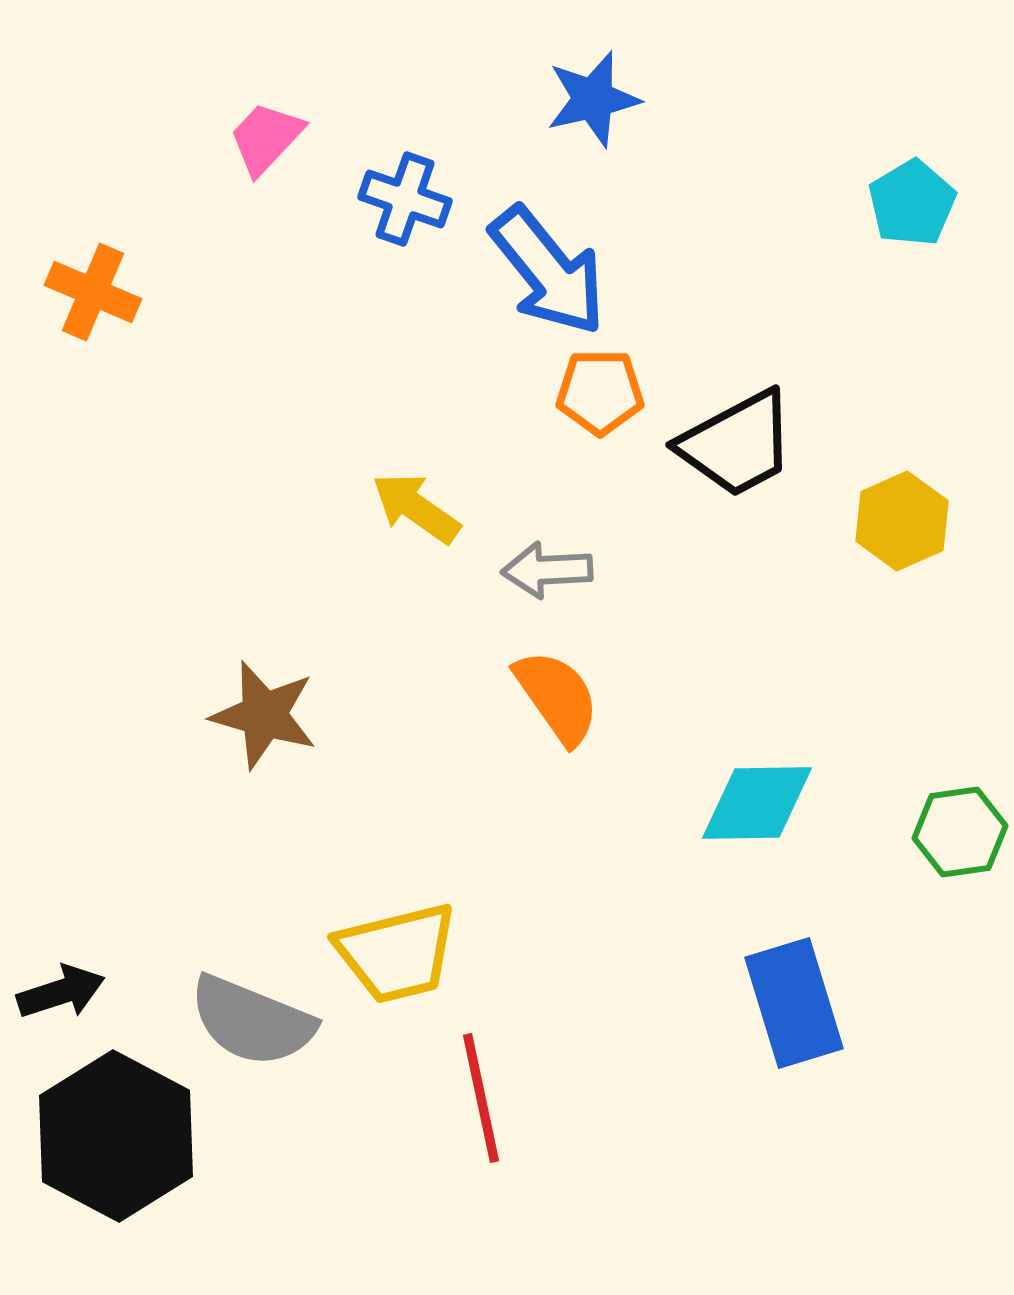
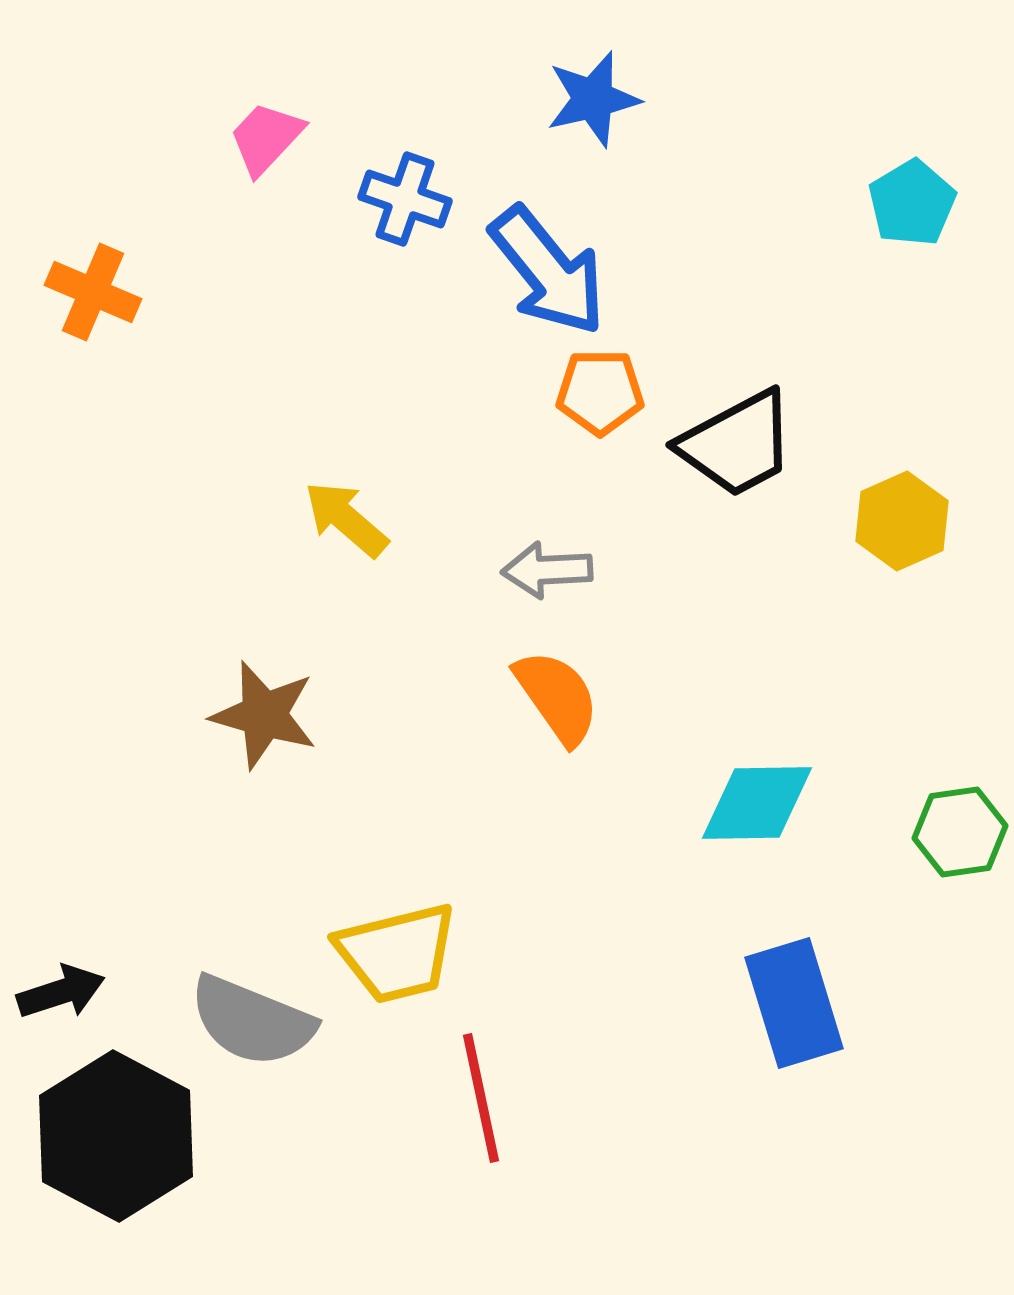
yellow arrow: moved 70 px left, 11 px down; rotated 6 degrees clockwise
